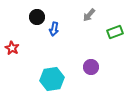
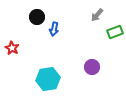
gray arrow: moved 8 px right
purple circle: moved 1 px right
cyan hexagon: moved 4 px left
